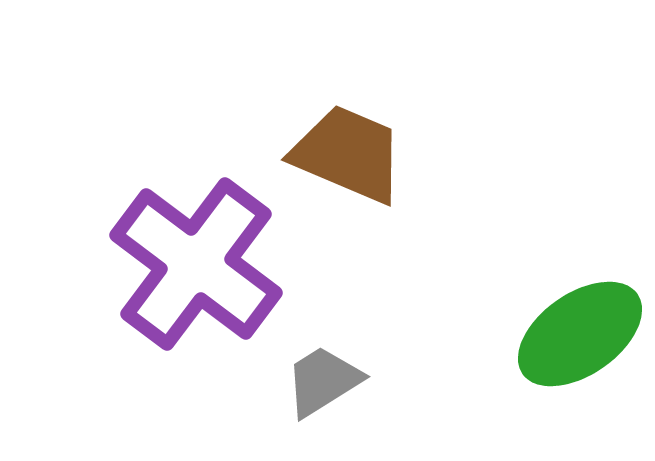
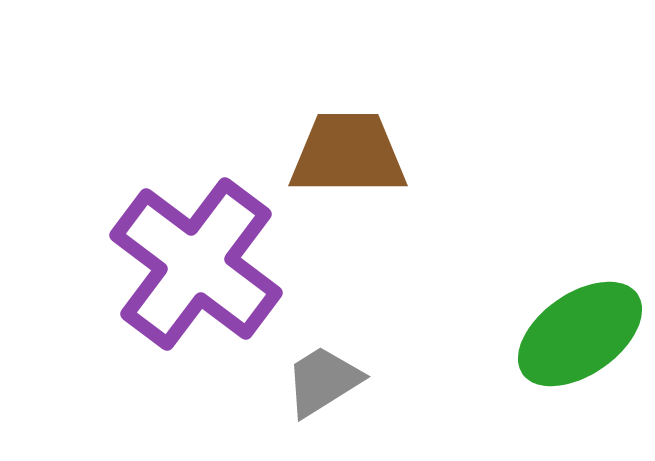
brown trapezoid: rotated 23 degrees counterclockwise
